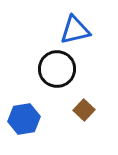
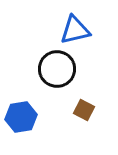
brown square: rotated 15 degrees counterclockwise
blue hexagon: moved 3 px left, 2 px up
